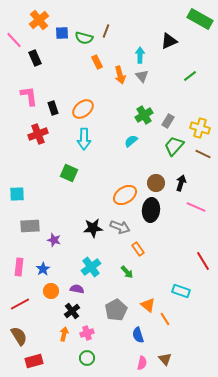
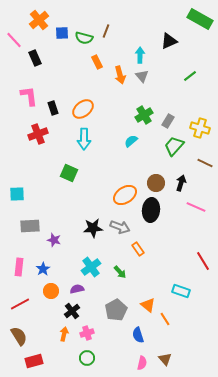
brown line at (203, 154): moved 2 px right, 9 px down
green arrow at (127, 272): moved 7 px left
purple semicircle at (77, 289): rotated 24 degrees counterclockwise
